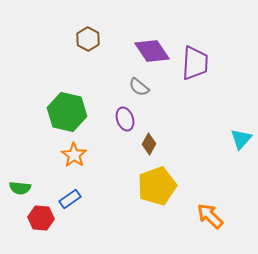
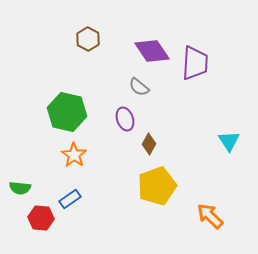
cyan triangle: moved 12 px left, 2 px down; rotated 15 degrees counterclockwise
